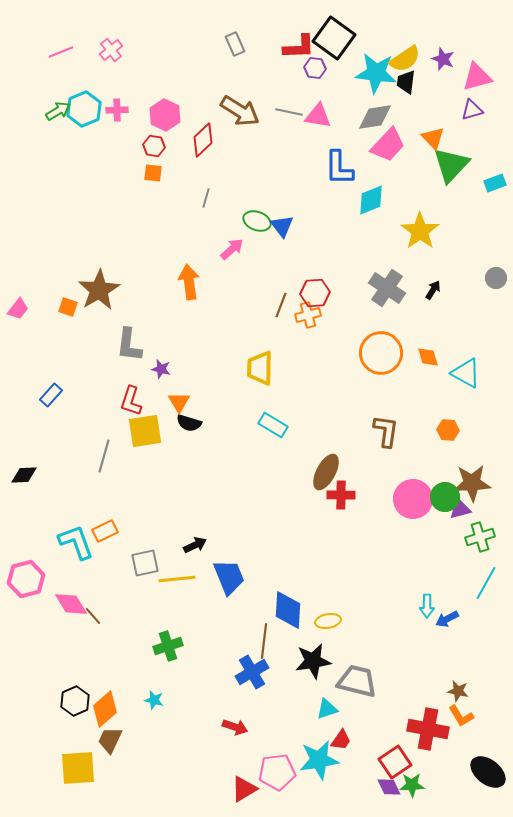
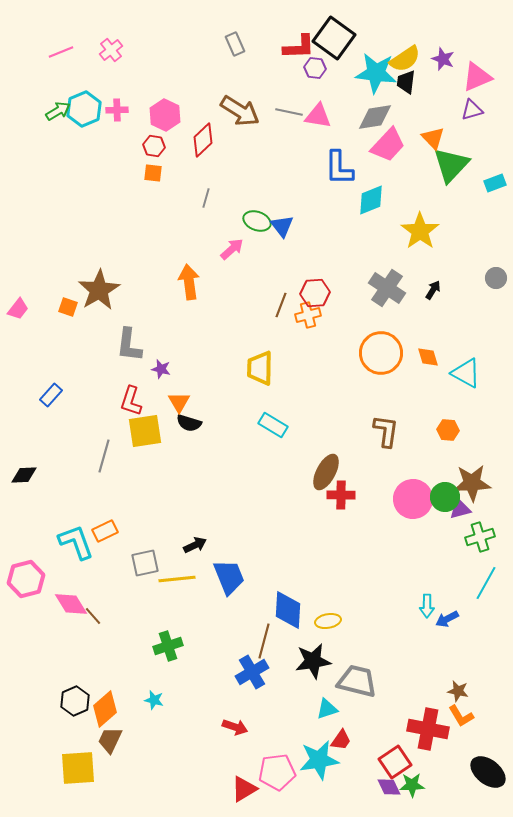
pink triangle at (477, 77): rotated 8 degrees counterclockwise
brown line at (264, 641): rotated 8 degrees clockwise
